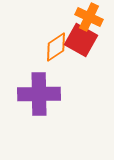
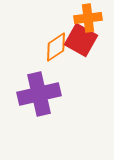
orange cross: moved 1 px left, 1 px down; rotated 32 degrees counterclockwise
purple cross: rotated 12 degrees counterclockwise
